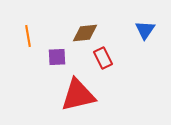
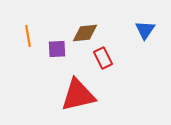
purple square: moved 8 px up
